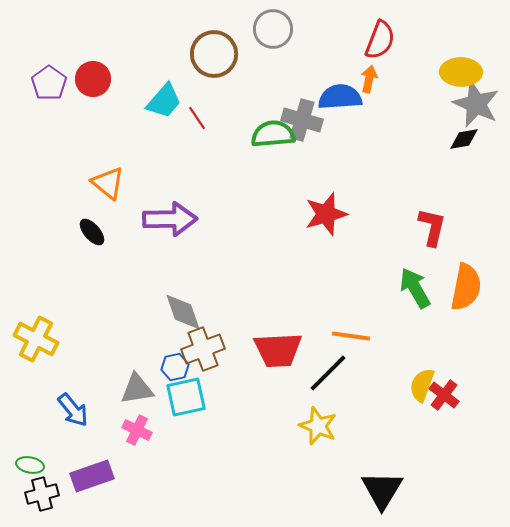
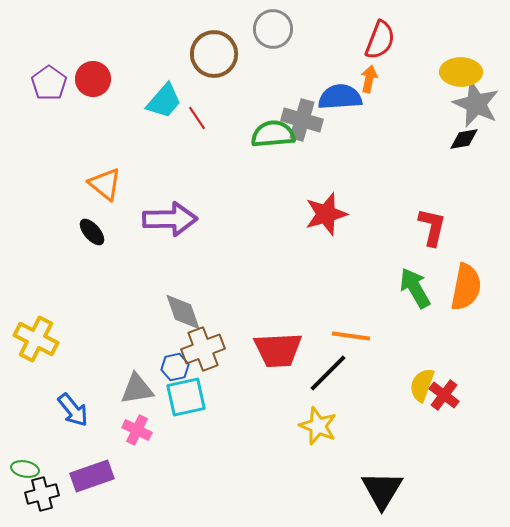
orange triangle: moved 3 px left, 1 px down
green ellipse: moved 5 px left, 4 px down
